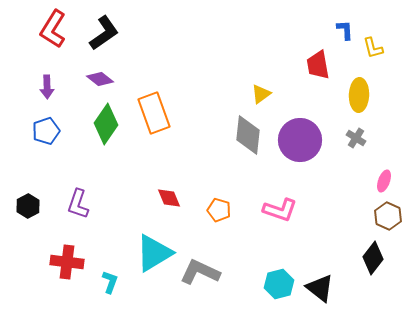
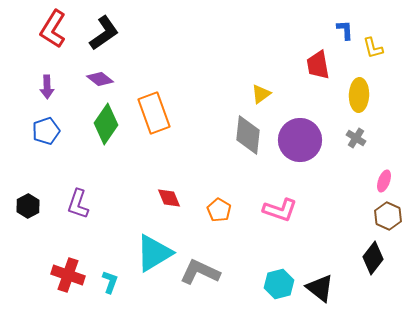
orange pentagon: rotated 15 degrees clockwise
red cross: moved 1 px right, 13 px down; rotated 12 degrees clockwise
